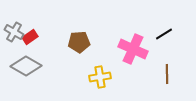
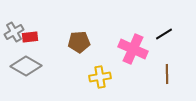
gray cross: rotated 30 degrees clockwise
red rectangle: rotated 28 degrees clockwise
